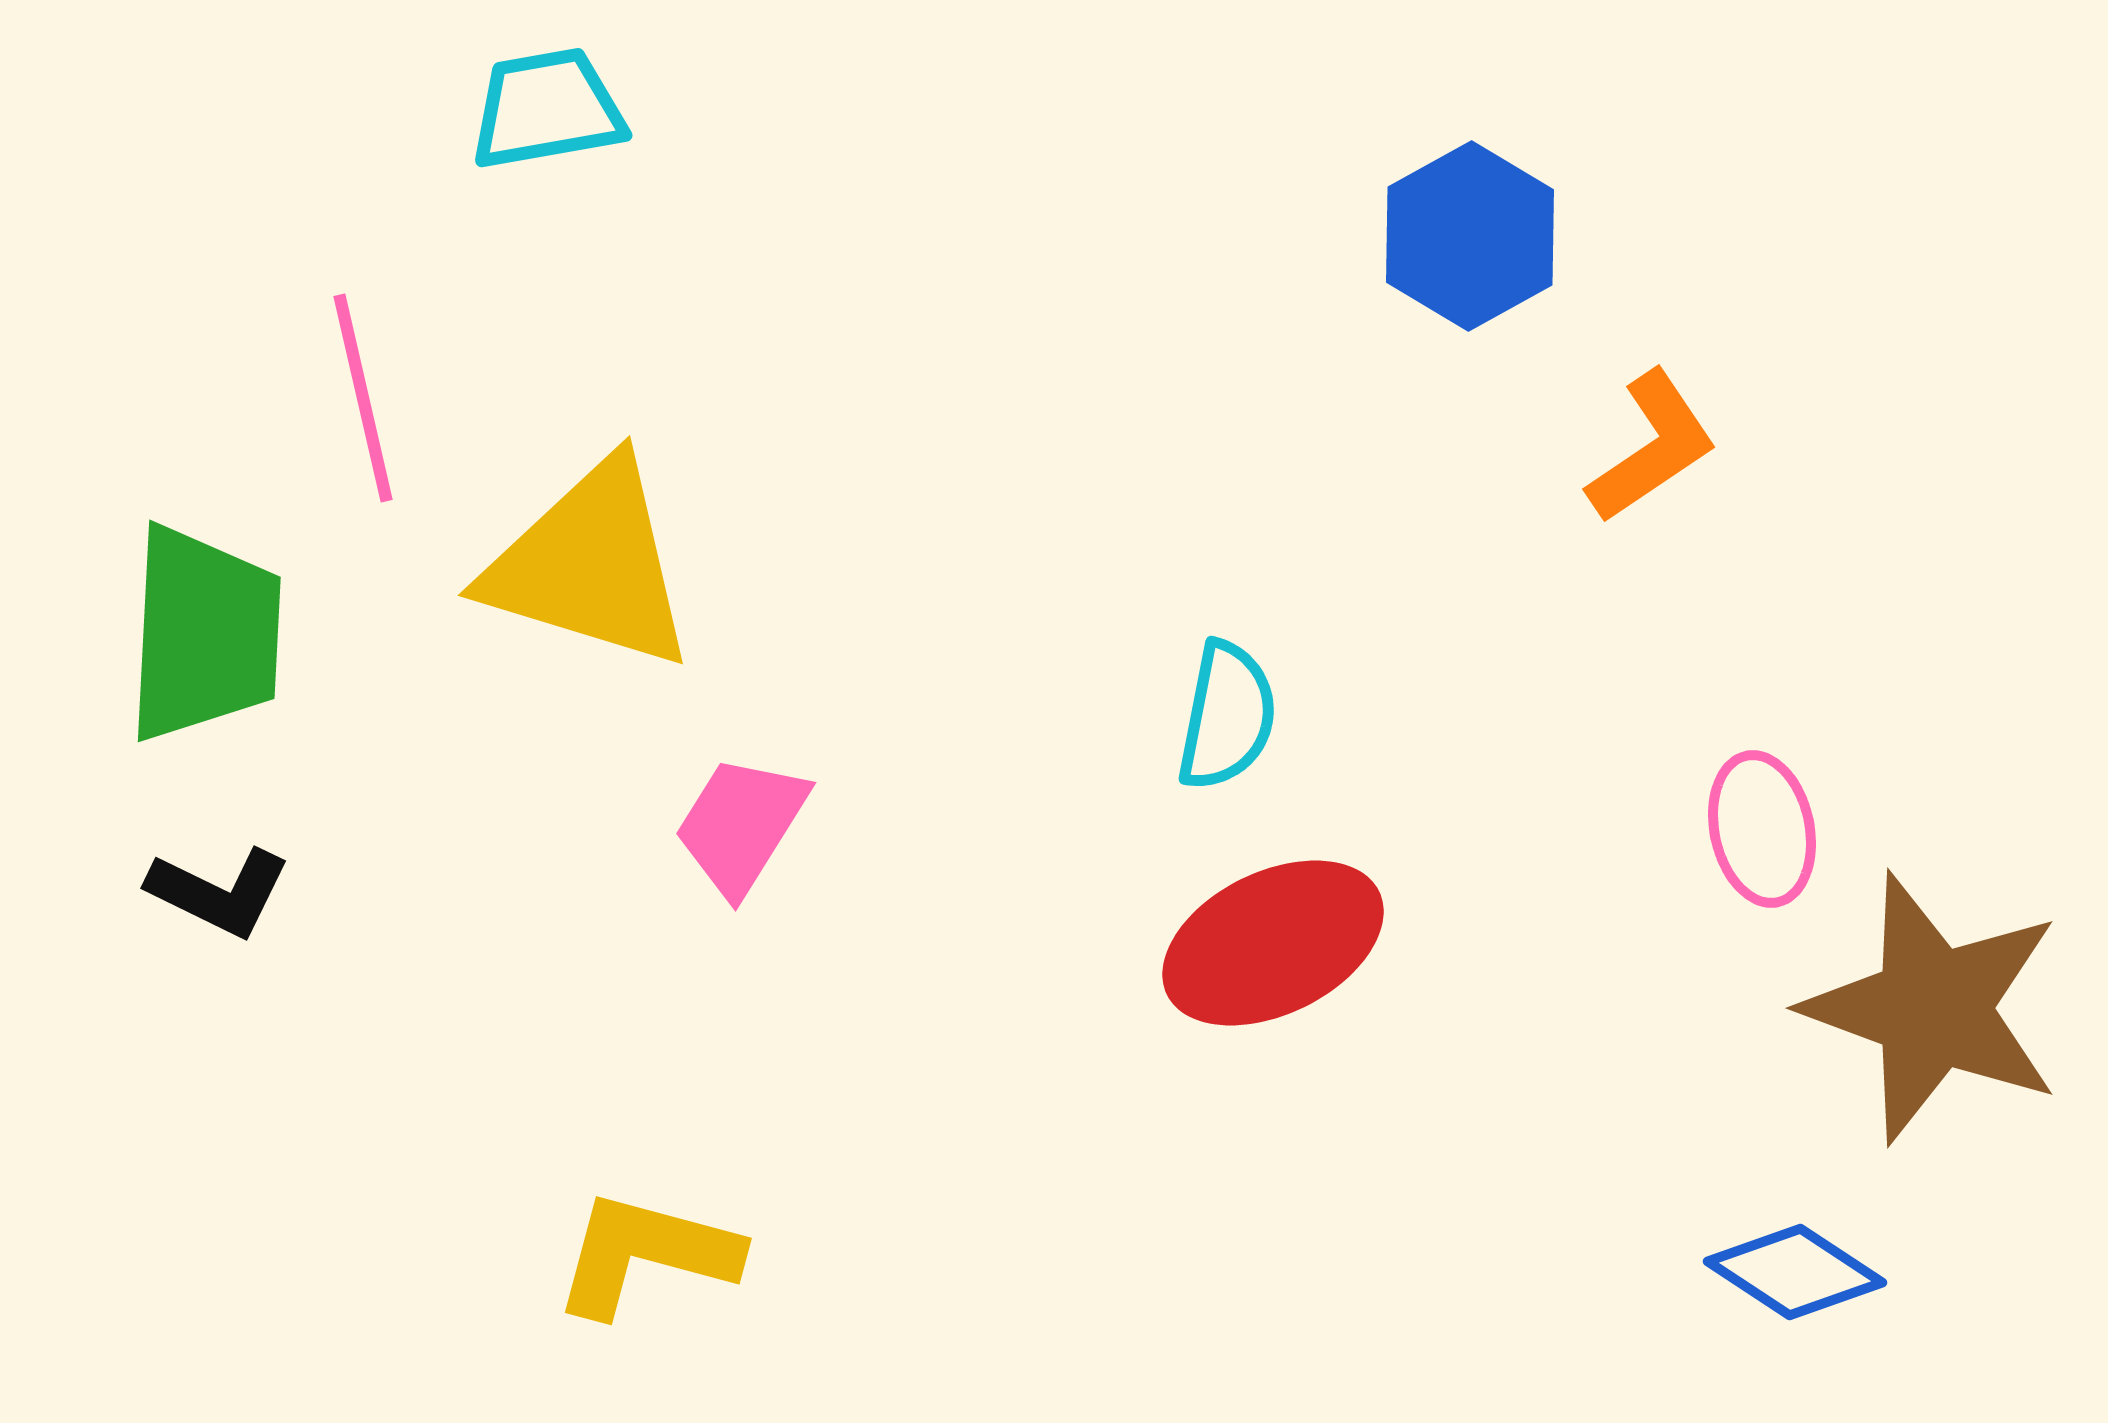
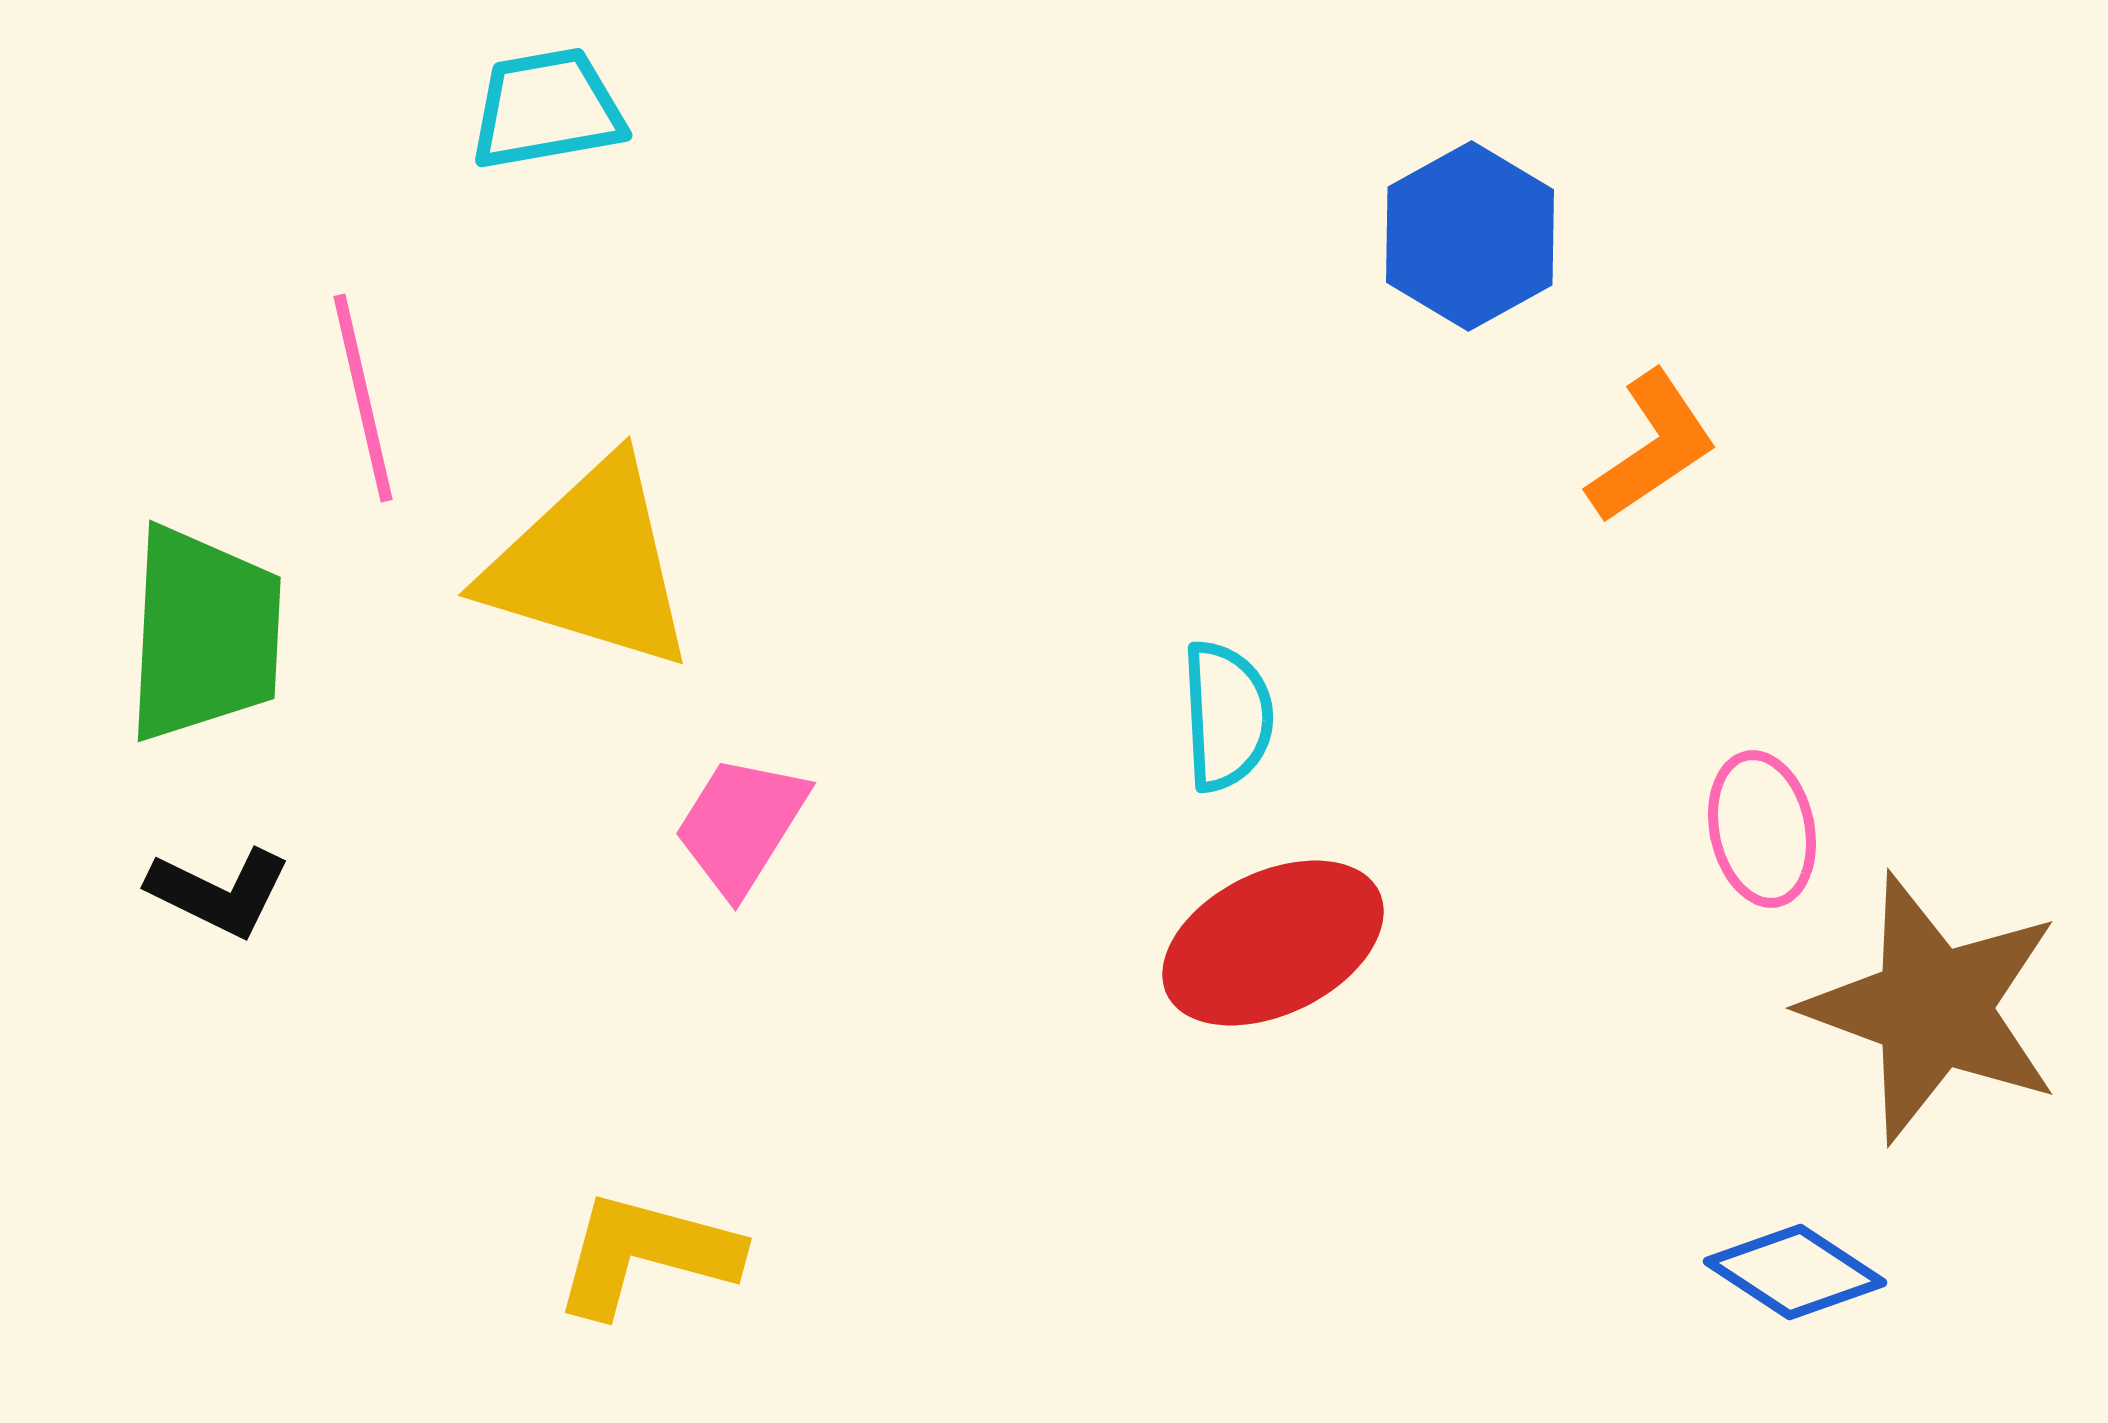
cyan semicircle: rotated 14 degrees counterclockwise
